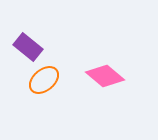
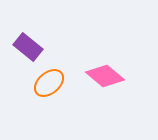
orange ellipse: moved 5 px right, 3 px down
